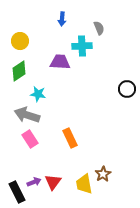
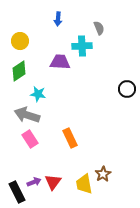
blue arrow: moved 4 px left
